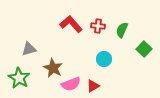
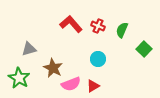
red cross: rotated 16 degrees clockwise
cyan circle: moved 6 px left
